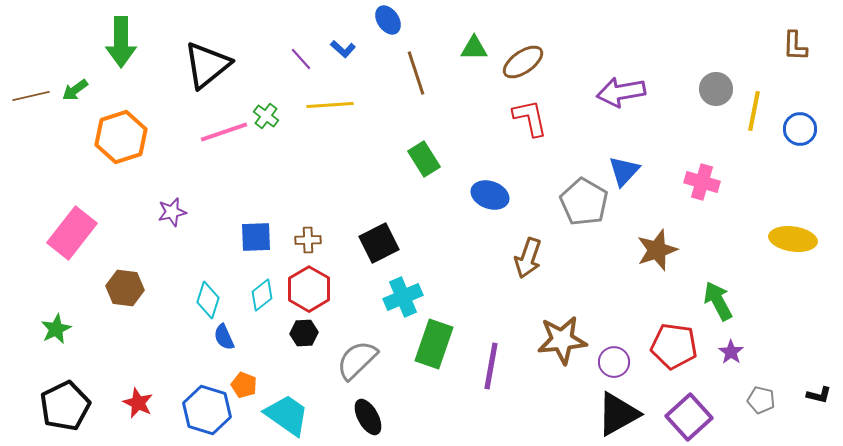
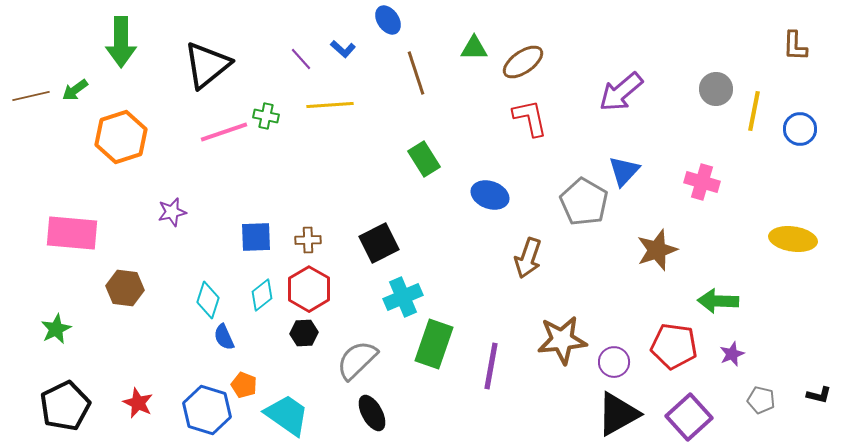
purple arrow at (621, 92): rotated 30 degrees counterclockwise
green cross at (266, 116): rotated 25 degrees counterclockwise
pink rectangle at (72, 233): rotated 57 degrees clockwise
green arrow at (718, 301): rotated 60 degrees counterclockwise
purple star at (731, 352): moved 1 px right, 2 px down; rotated 15 degrees clockwise
black ellipse at (368, 417): moved 4 px right, 4 px up
